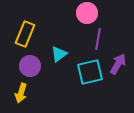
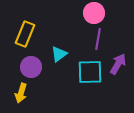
pink circle: moved 7 px right
purple circle: moved 1 px right, 1 px down
cyan square: rotated 12 degrees clockwise
